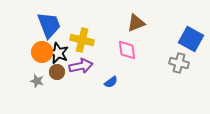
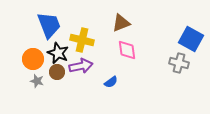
brown triangle: moved 15 px left
orange circle: moved 9 px left, 7 px down
